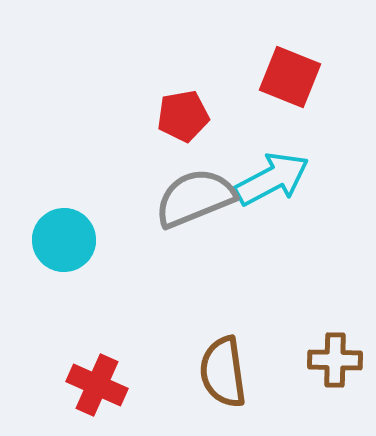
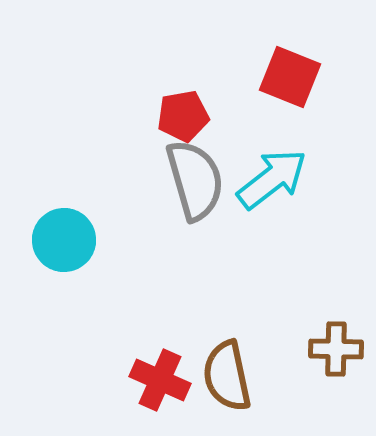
cyan arrow: rotated 10 degrees counterclockwise
gray semicircle: moved 18 px up; rotated 96 degrees clockwise
brown cross: moved 1 px right, 11 px up
brown semicircle: moved 4 px right, 4 px down; rotated 4 degrees counterclockwise
red cross: moved 63 px right, 5 px up
